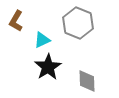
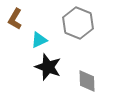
brown L-shape: moved 1 px left, 2 px up
cyan triangle: moved 3 px left
black star: rotated 20 degrees counterclockwise
